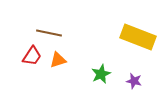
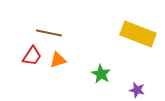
yellow rectangle: moved 3 px up
green star: rotated 18 degrees counterclockwise
purple star: moved 3 px right, 9 px down
